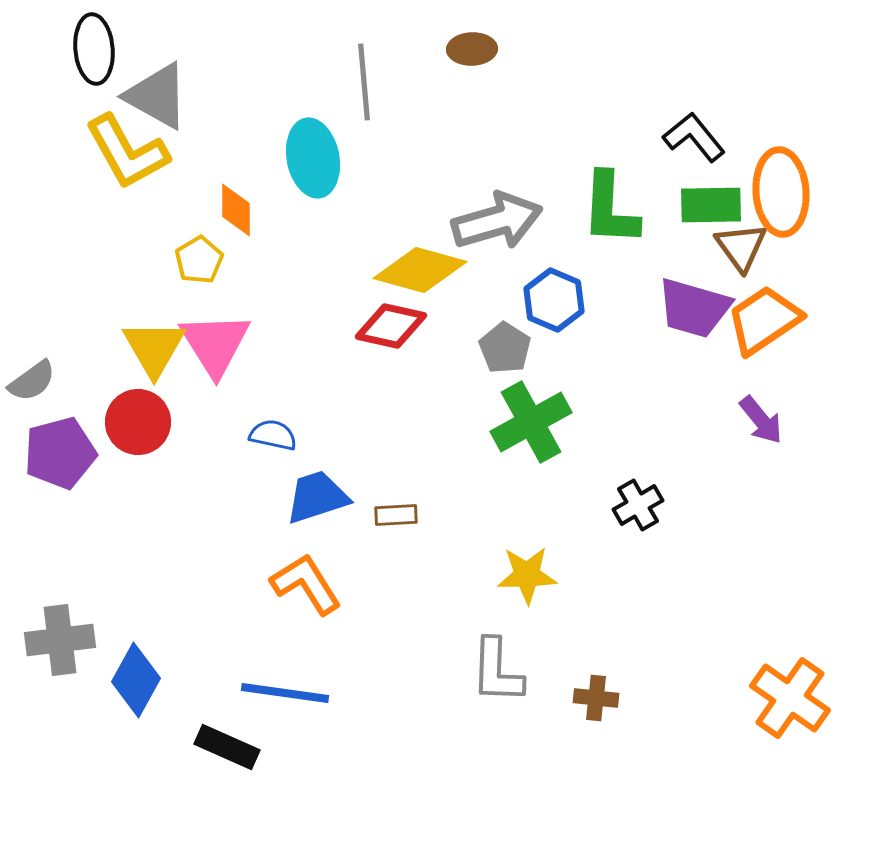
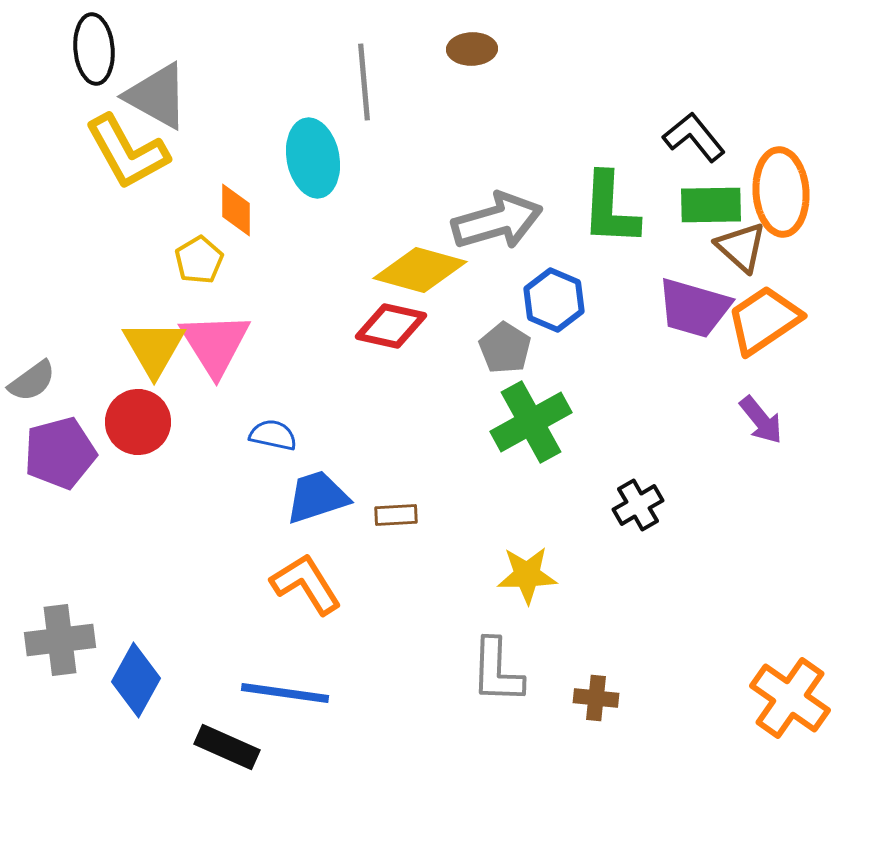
brown triangle: rotated 12 degrees counterclockwise
